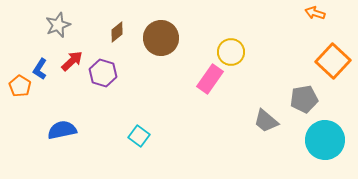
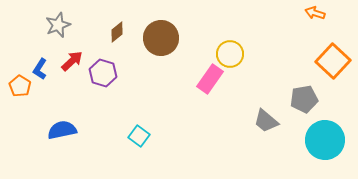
yellow circle: moved 1 px left, 2 px down
